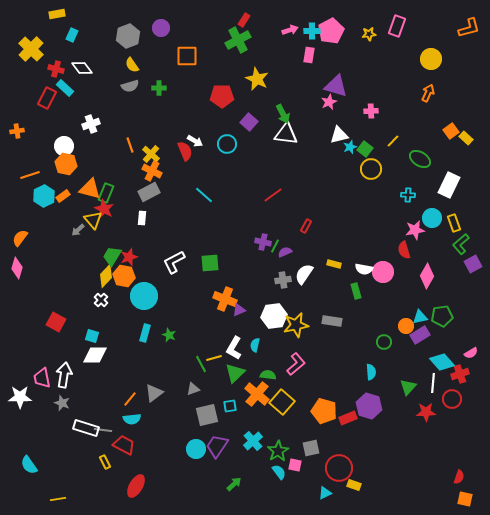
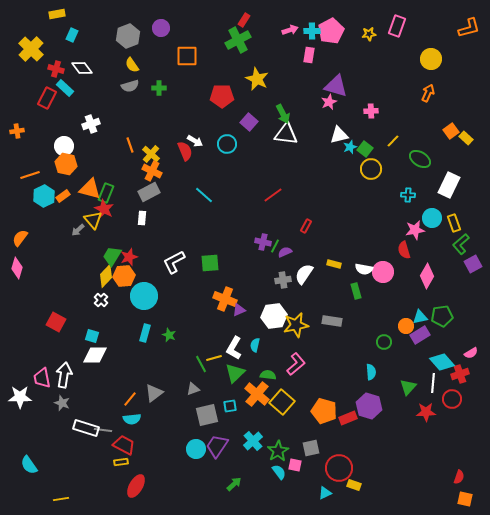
orange hexagon at (124, 276): rotated 15 degrees counterclockwise
yellow rectangle at (105, 462): moved 16 px right; rotated 72 degrees counterclockwise
yellow line at (58, 499): moved 3 px right
